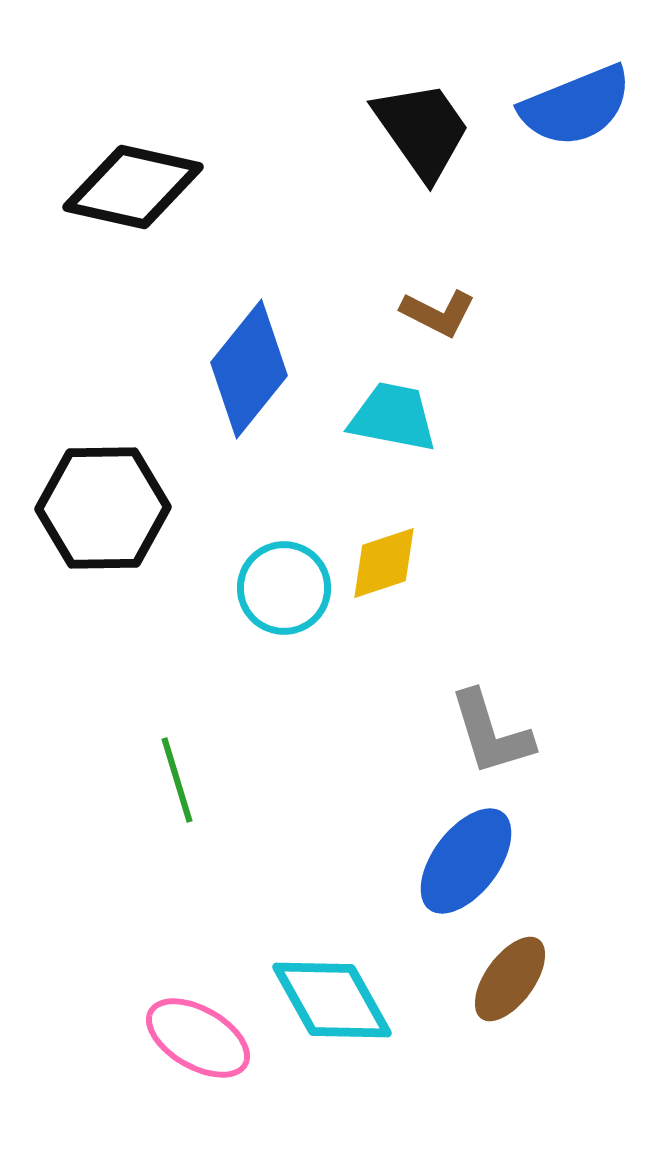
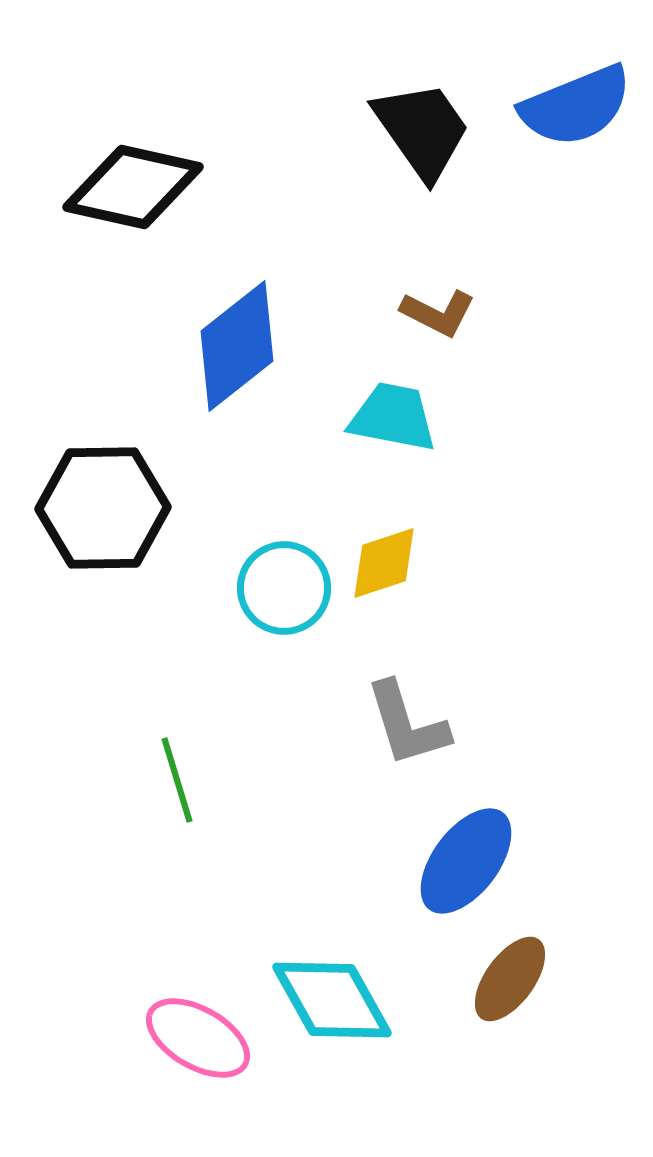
blue diamond: moved 12 px left, 23 px up; rotated 13 degrees clockwise
gray L-shape: moved 84 px left, 9 px up
